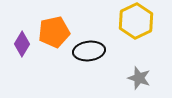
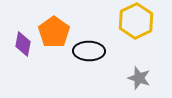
orange pentagon: rotated 24 degrees counterclockwise
purple diamond: moved 1 px right; rotated 20 degrees counterclockwise
black ellipse: rotated 8 degrees clockwise
